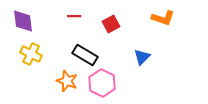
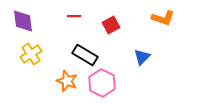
red square: moved 1 px down
yellow cross: rotated 30 degrees clockwise
